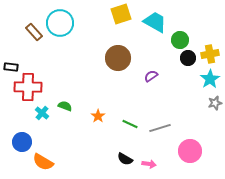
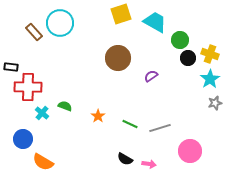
yellow cross: rotated 30 degrees clockwise
blue circle: moved 1 px right, 3 px up
